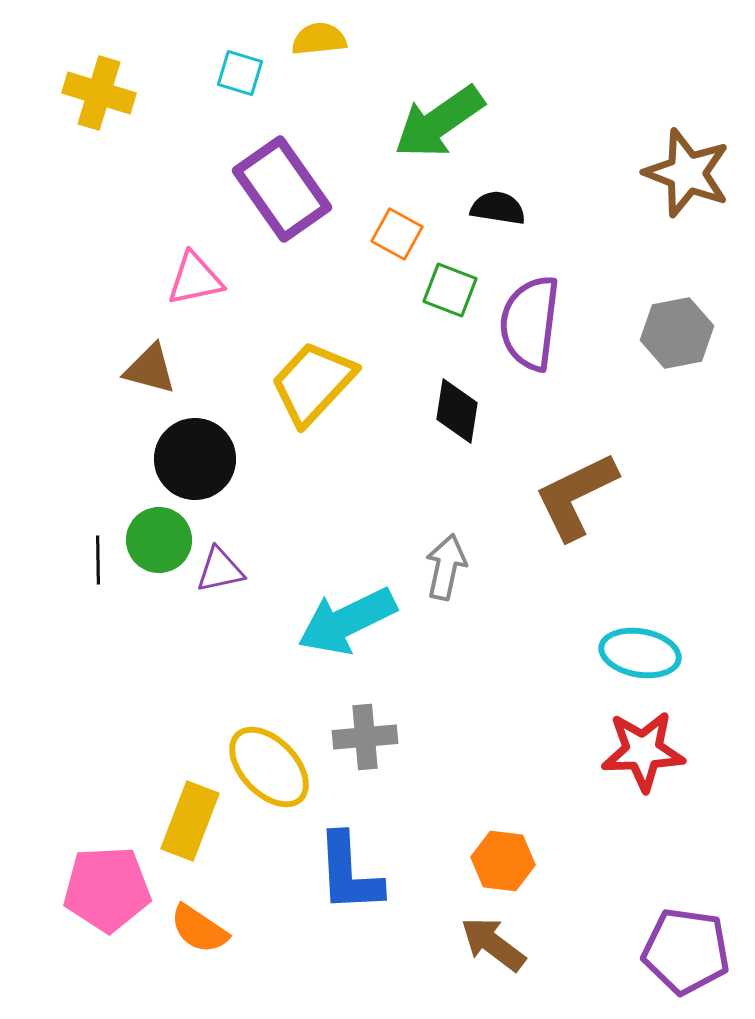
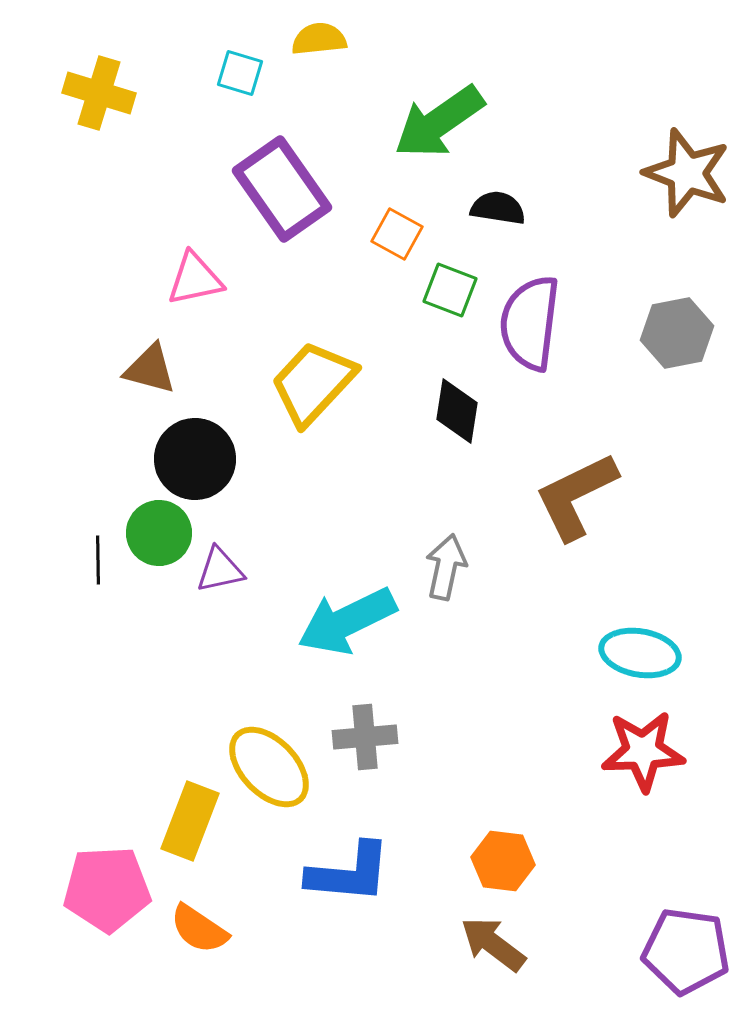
green circle: moved 7 px up
blue L-shape: rotated 82 degrees counterclockwise
